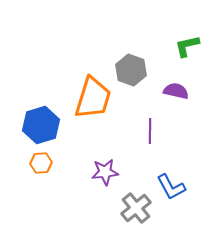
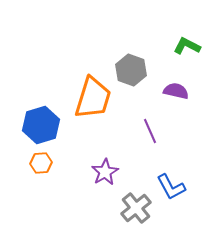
green L-shape: rotated 40 degrees clockwise
purple line: rotated 25 degrees counterclockwise
purple star: rotated 24 degrees counterclockwise
